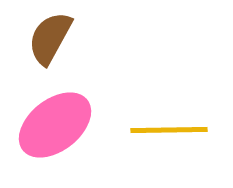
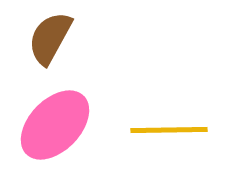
pink ellipse: rotated 8 degrees counterclockwise
